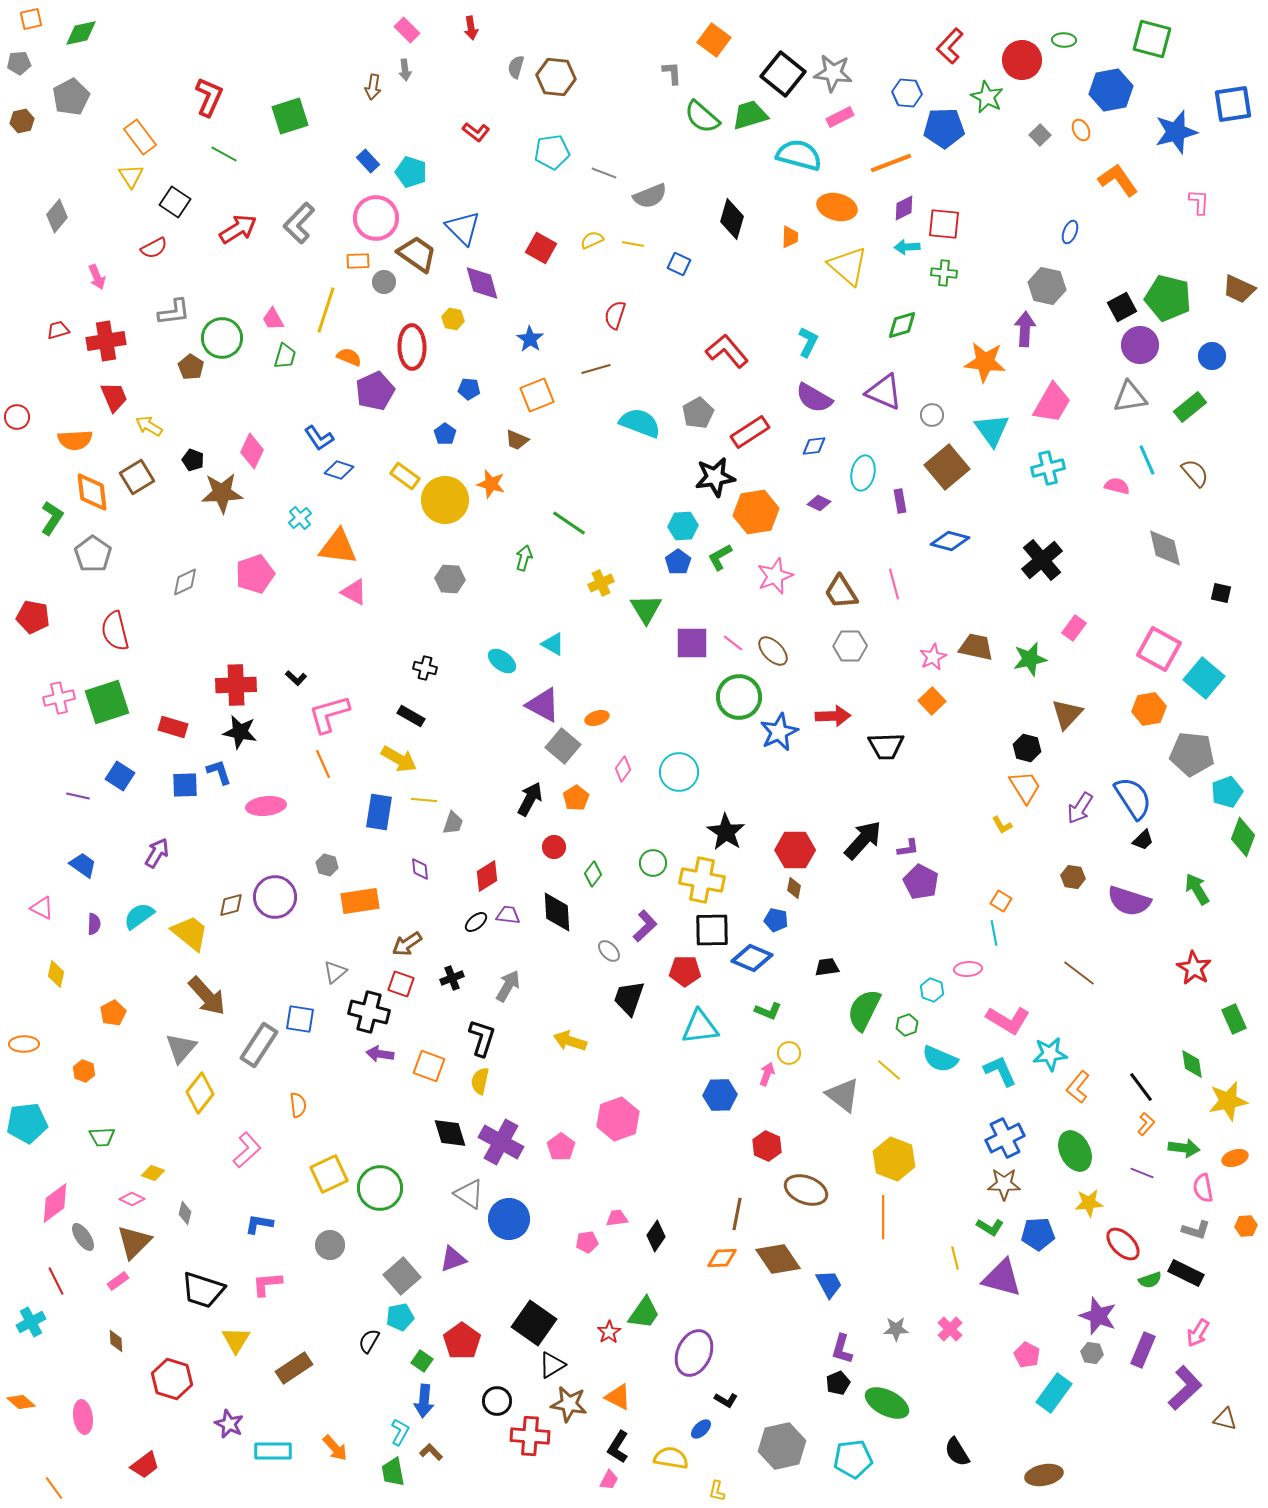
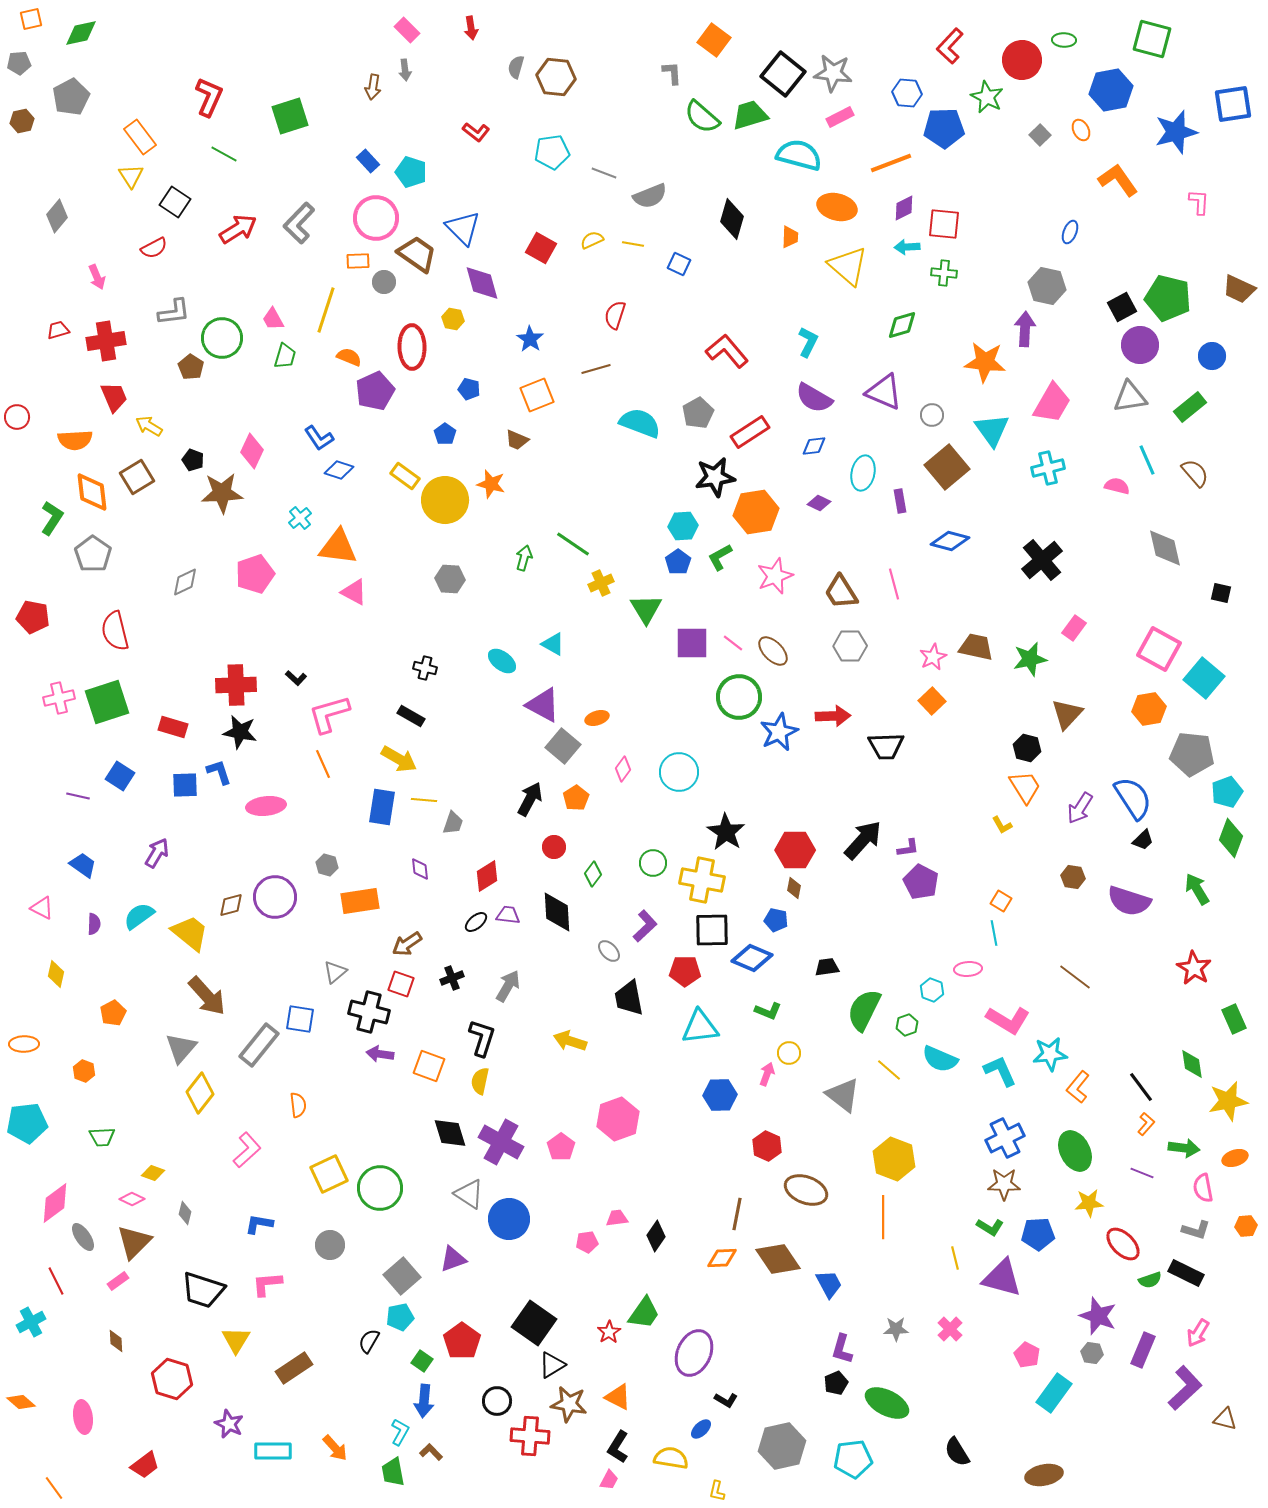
blue pentagon at (469, 389): rotated 10 degrees clockwise
green line at (569, 523): moved 4 px right, 21 px down
blue rectangle at (379, 812): moved 3 px right, 5 px up
green diamond at (1243, 837): moved 12 px left, 1 px down
brown line at (1079, 973): moved 4 px left, 4 px down
black trapezoid at (629, 998): rotated 30 degrees counterclockwise
gray rectangle at (259, 1045): rotated 6 degrees clockwise
black pentagon at (838, 1383): moved 2 px left
